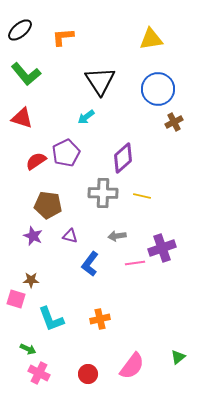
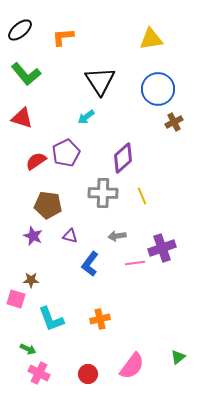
yellow line: rotated 54 degrees clockwise
